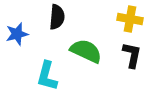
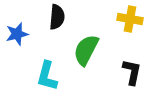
green semicircle: moved 1 px up; rotated 88 degrees counterclockwise
black L-shape: moved 17 px down
